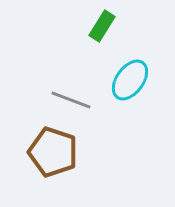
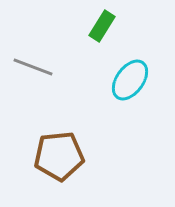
gray line: moved 38 px left, 33 px up
brown pentagon: moved 6 px right, 4 px down; rotated 24 degrees counterclockwise
